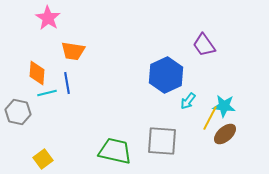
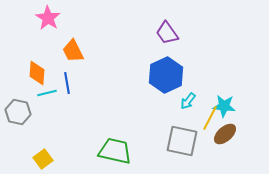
purple trapezoid: moved 37 px left, 12 px up
orange trapezoid: rotated 55 degrees clockwise
gray square: moved 20 px right; rotated 8 degrees clockwise
